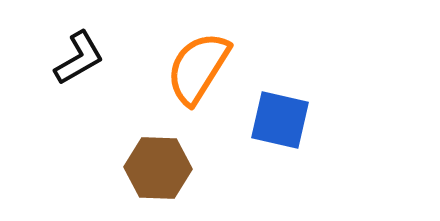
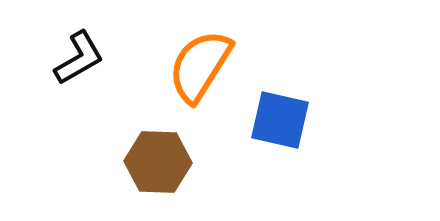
orange semicircle: moved 2 px right, 2 px up
brown hexagon: moved 6 px up
